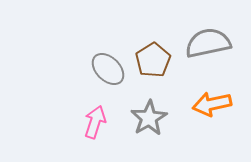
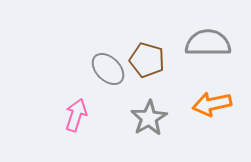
gray semicircle: rotated 12 degrees clockwise
brown pentagon: moved 6 px left; rotated 24 degrees counterclockwise
pink arrow: moved 19 px left, 7 px up
